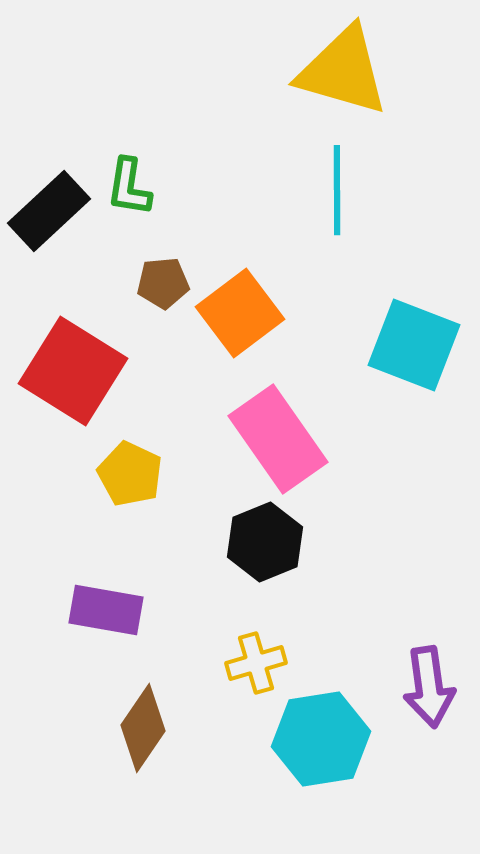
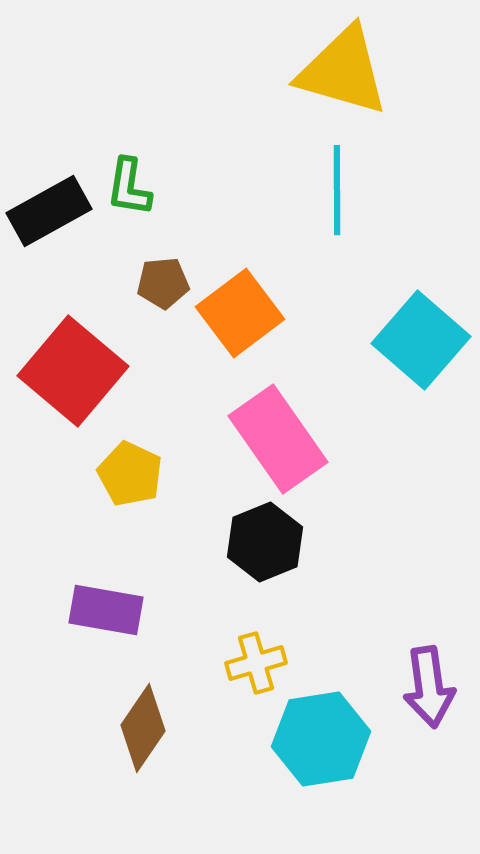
black rectangle: rotated 14 degrees clockwise
cyan square: moved 7 px right, 5 px up; rotated 20 degrees clockwise
red square: rotated 8 degrees clockwise
